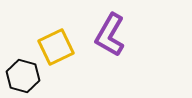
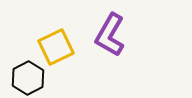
black hexagon: moved 5 px right, 2 px down; rotated 16 degrees clockwise
